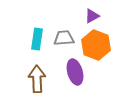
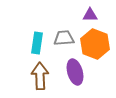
purple triangle: moved 2 px left, 1 px up; rotated 28 degrees clockwise
cyan rectangle: moved 4 px down
orange hexagon: moved 1 px left, 1 px up
brown arrow: moved 3 px right, 3 px up
